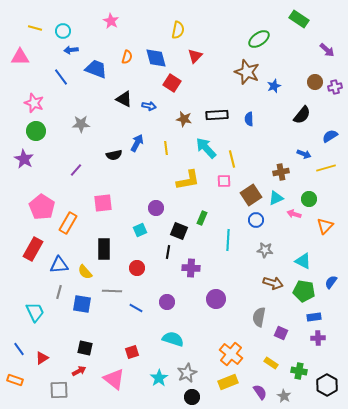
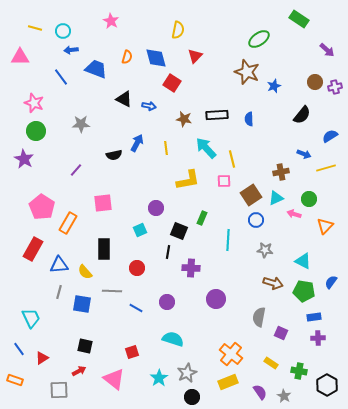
cyan trapezoid at (35, 312): moved 4 px left, 6 px down
black square at (85, 348): moved 2 px up
